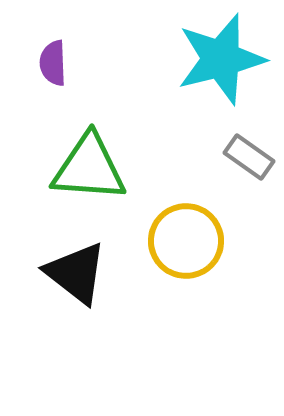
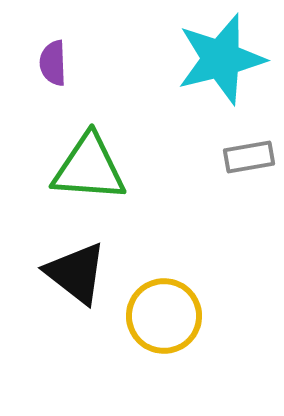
gray rectangle: rotated 45 degrees counterclockwise
yellow circle: moved 22 px left, 75 px down
